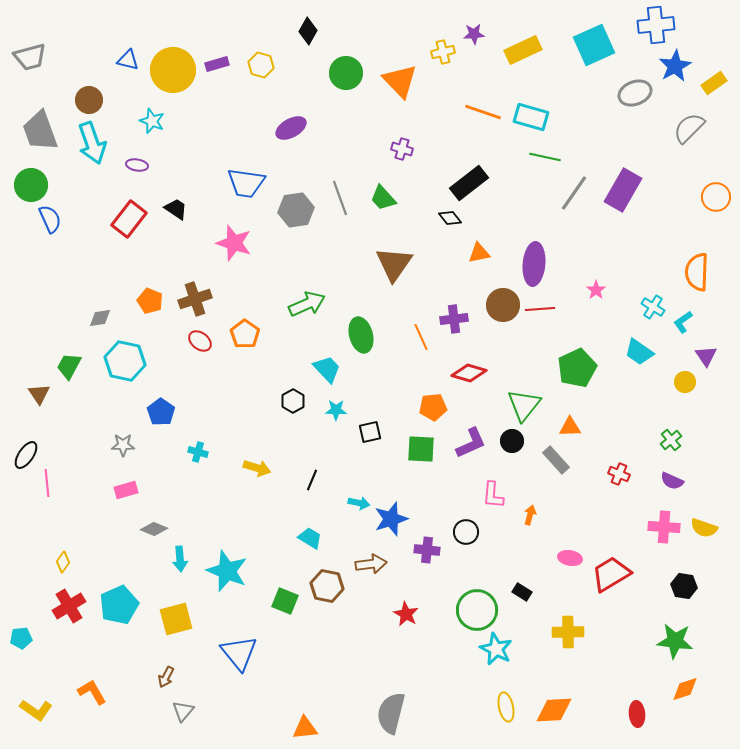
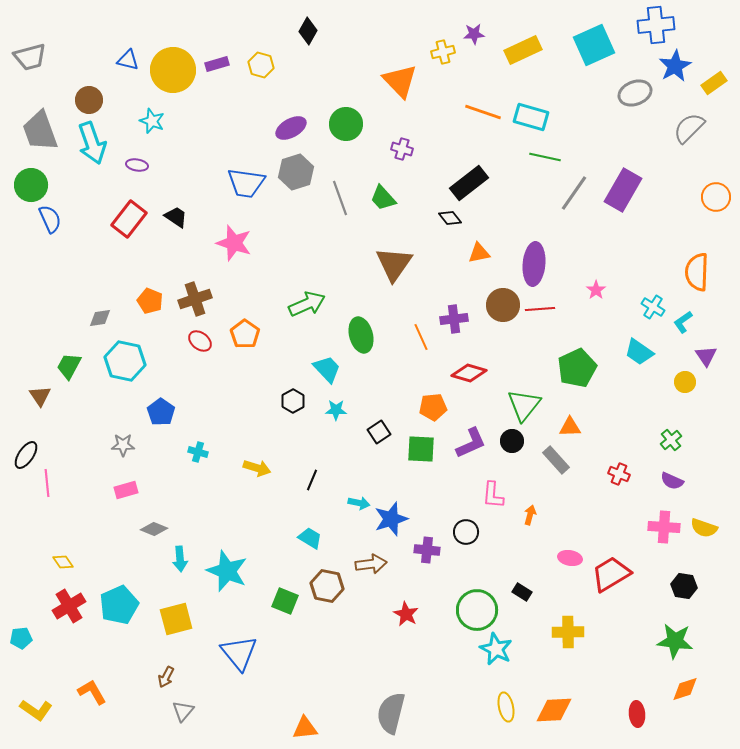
green circle at (346, 73): moved 51 px down
black trapezoid at (176, 209): moved 8 px down
gray hexagon at (296, 210): moved 38 px up; rotated 8 degrees counterclockwise
brown triangle at (39, 394): moved 1 px right, 2 px down
black square at (370, 432): moved 9 px right; rotated 20 degrees counterclockwise
yellow diamond at (63, 562): rotated 70 degrees counterclockwise
